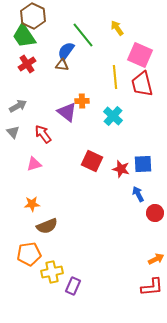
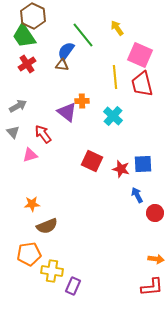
pink triangle: moved 4 px left, 9 px up
blue arrow: moved 1 px left, 1 px down
orange arrow: rotated 35 degrees clockwise
yellow cross: moved 1 px up; rotated 20 degrees clockwise
